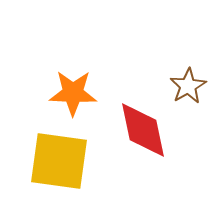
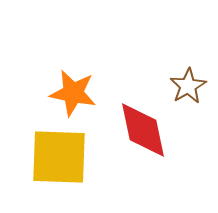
orange star: rotated 9 degrees clockwise
yellow square: moved 4 px up; rotated 6 degrees counterclockwise
